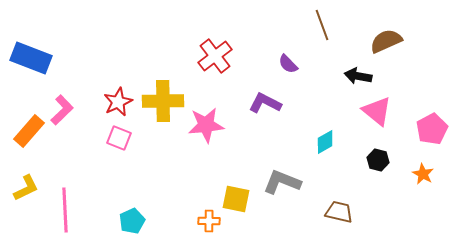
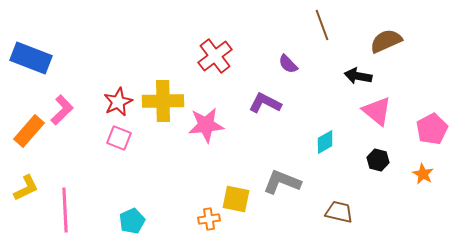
orange cross: moved 2 px up; rotated 10 degrees counterclockwise
